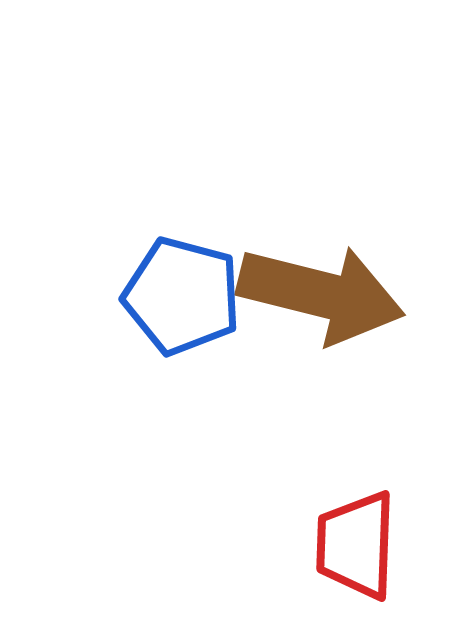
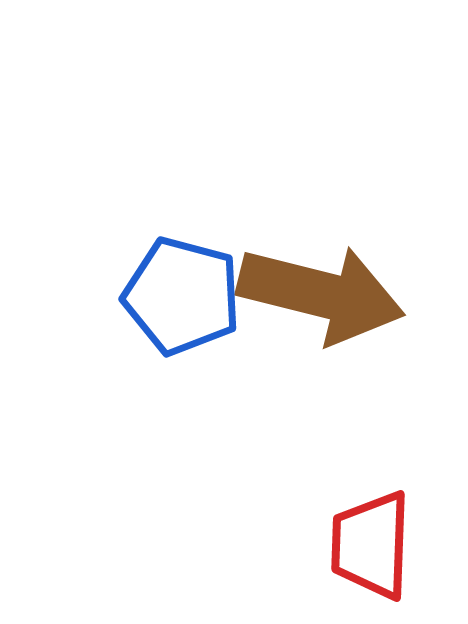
red trapezoid: moved 15 px right
